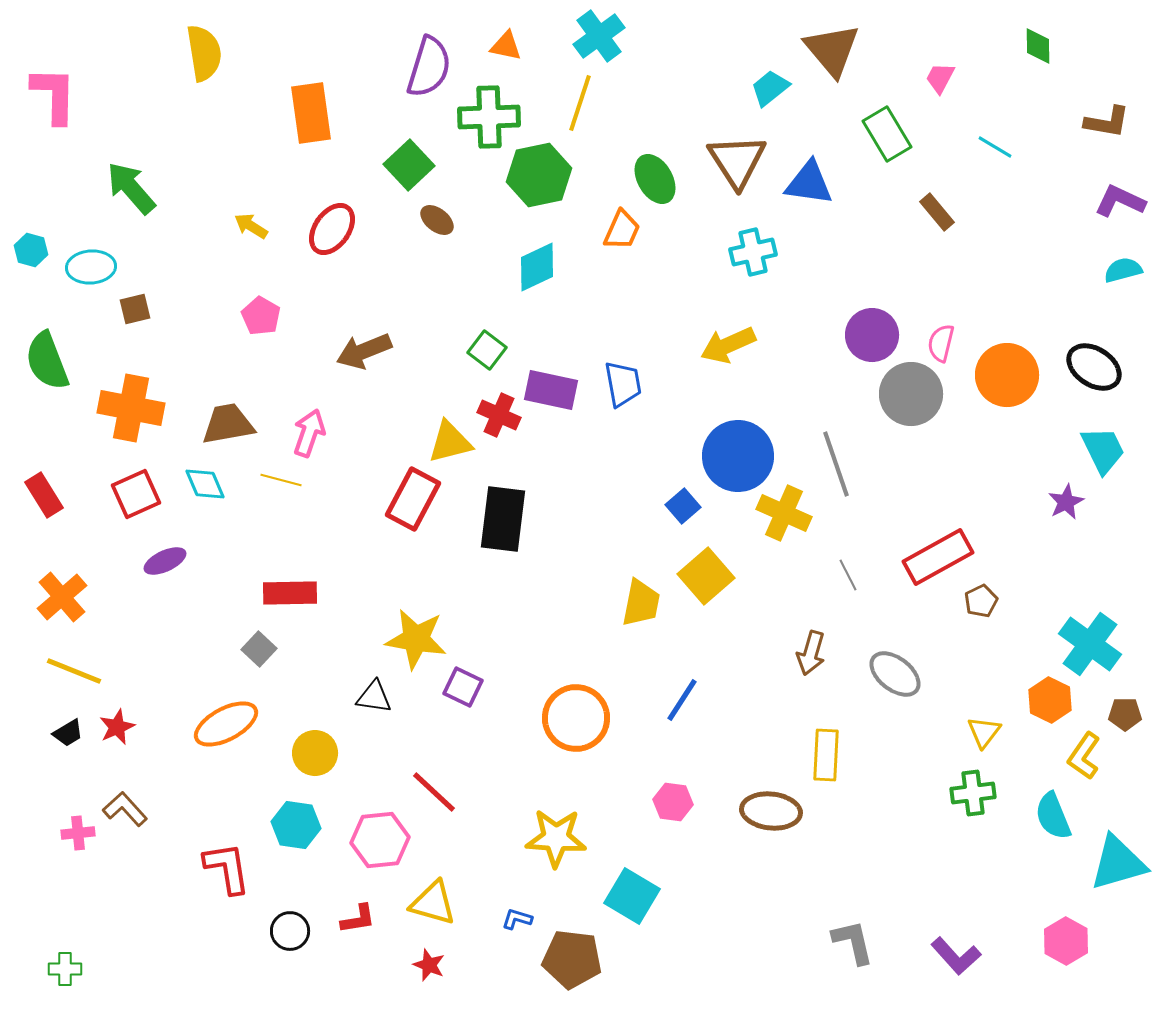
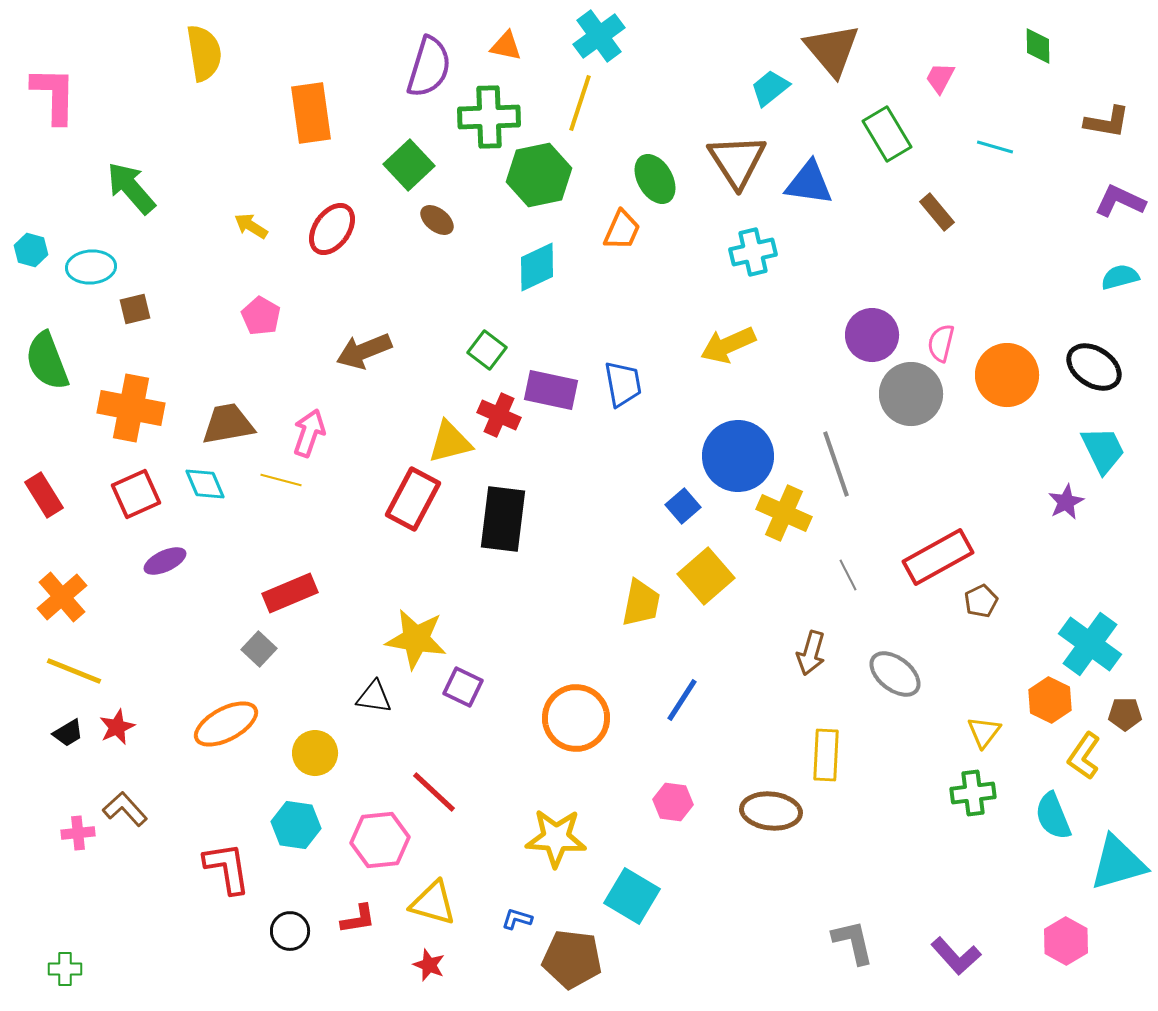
cyan line at (995, 147): rotated 15 degrees counterclockwise
cyan semicircle at (1123, 270): moved 3 px left, 7 px down
red rectangle at (290, 593): rotated 22 degrees counterclockwise
